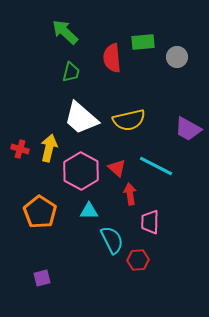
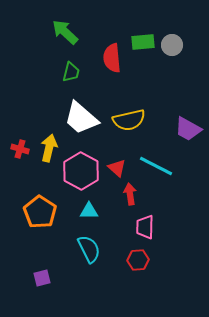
gray circle: moved 5 px left, 12 px up
pink trapezoid: moved 5 px left, 5 px down
cyan semicircle: moved 23 px left, 9 px down
